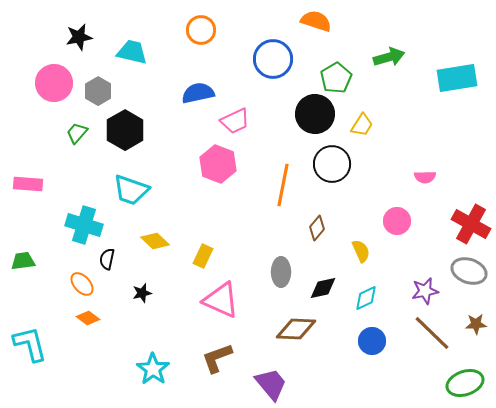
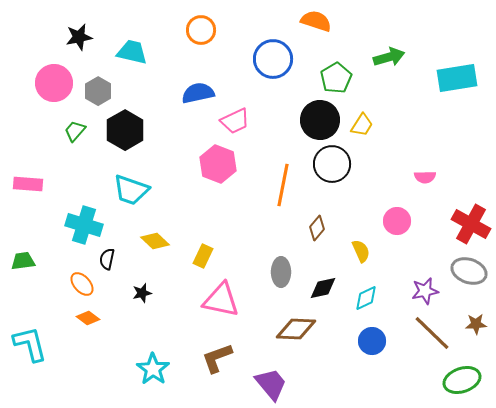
black circle at (315, 114): moved 5 px right, 6 px down
green trapezoid at (77, 133): moved 2 px left, 2 px up
pink triangle at (221, 300): rotated 12 degrees counterclockwise
green ellipse at (465, 383): moved 3 px left, 3 px up
